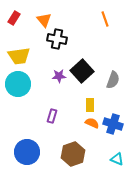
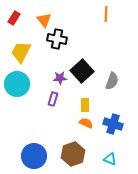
orange line: moved 1 px right, 5 px up; rotated 21 degrees clockwise
yellow trapezoid: moved 2 px right, 4 px up; rotated 125 degrees clockwise
purple star: moved 1 px right, 2 px down
gray semicircle: moved 1 px left, 1 px down
cyan circle: moved 1 px left
yellow rectangle: moved 5 px left
purple rectangle: moved 1 px right, 17 px up
orange semicircle: moved 6 px left
blue circle: moved 7 px right, 4 px down
cyan triangle: moved 7 px left
